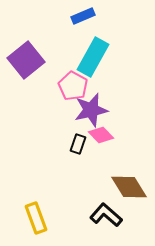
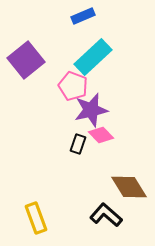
cyan rectangle: rotated 18 degrees clockwise
pink pentagon: rotated 8 degrees counterclockwise
